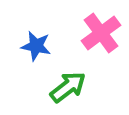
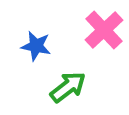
pink cross: moved 3 px right, 3 px up; rotated 6 degrees counterclockwise
